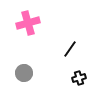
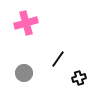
pink cross: moved 2 px left
black line: moved 12 px left, 10 px down
